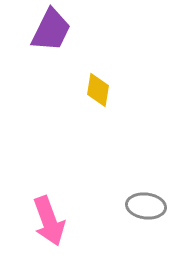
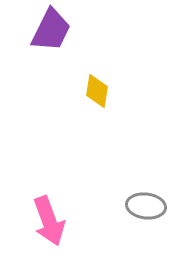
yellow diamond: moved 1 px left, 1 px down
